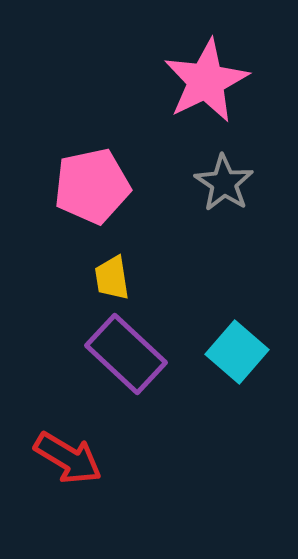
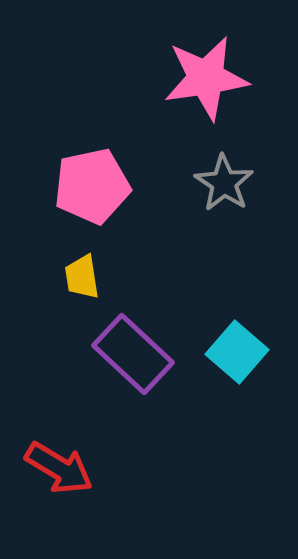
pink star: moved 3 px up; rotated 18 degrees clockwise
yellow trapezoid: moved 30 px left, 1 px up
purple rectangle: moved 7 px right
red arrow: moved 9 px left, 10 px down
